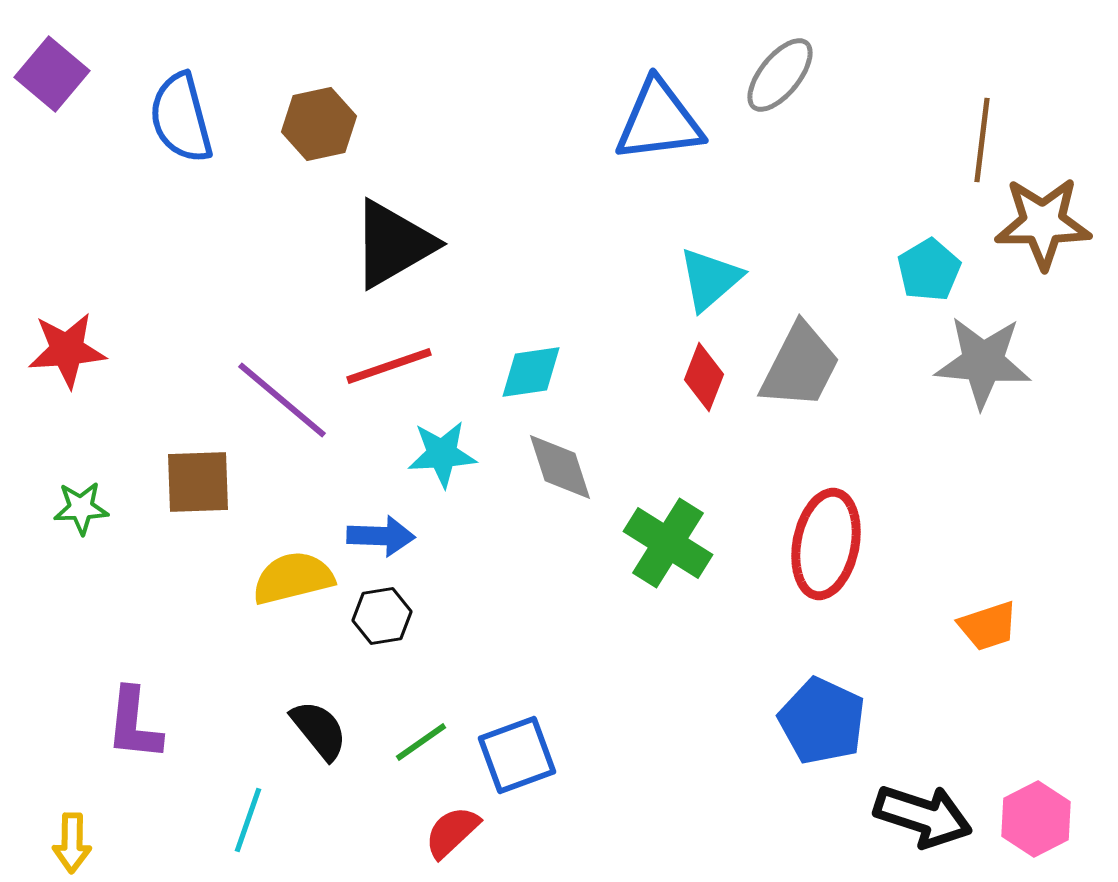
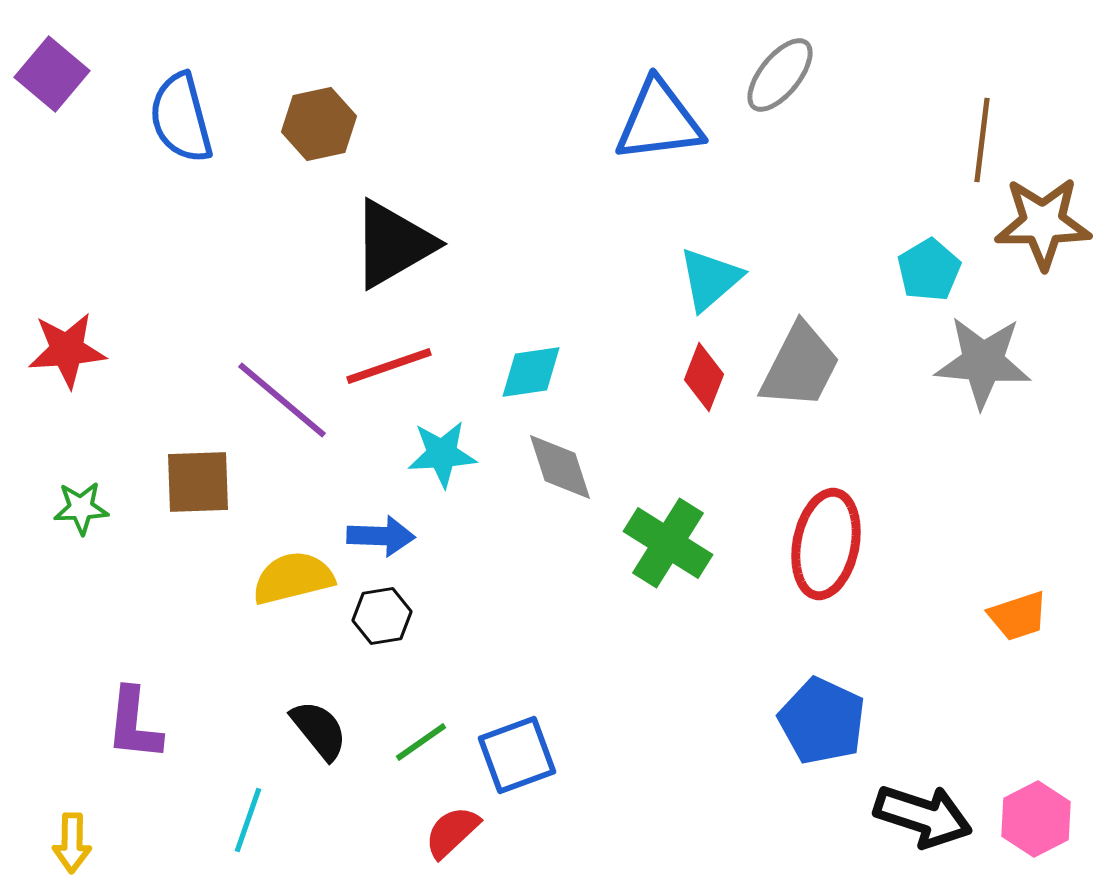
orange trapezoid: moved 30 px right, 10 px up
